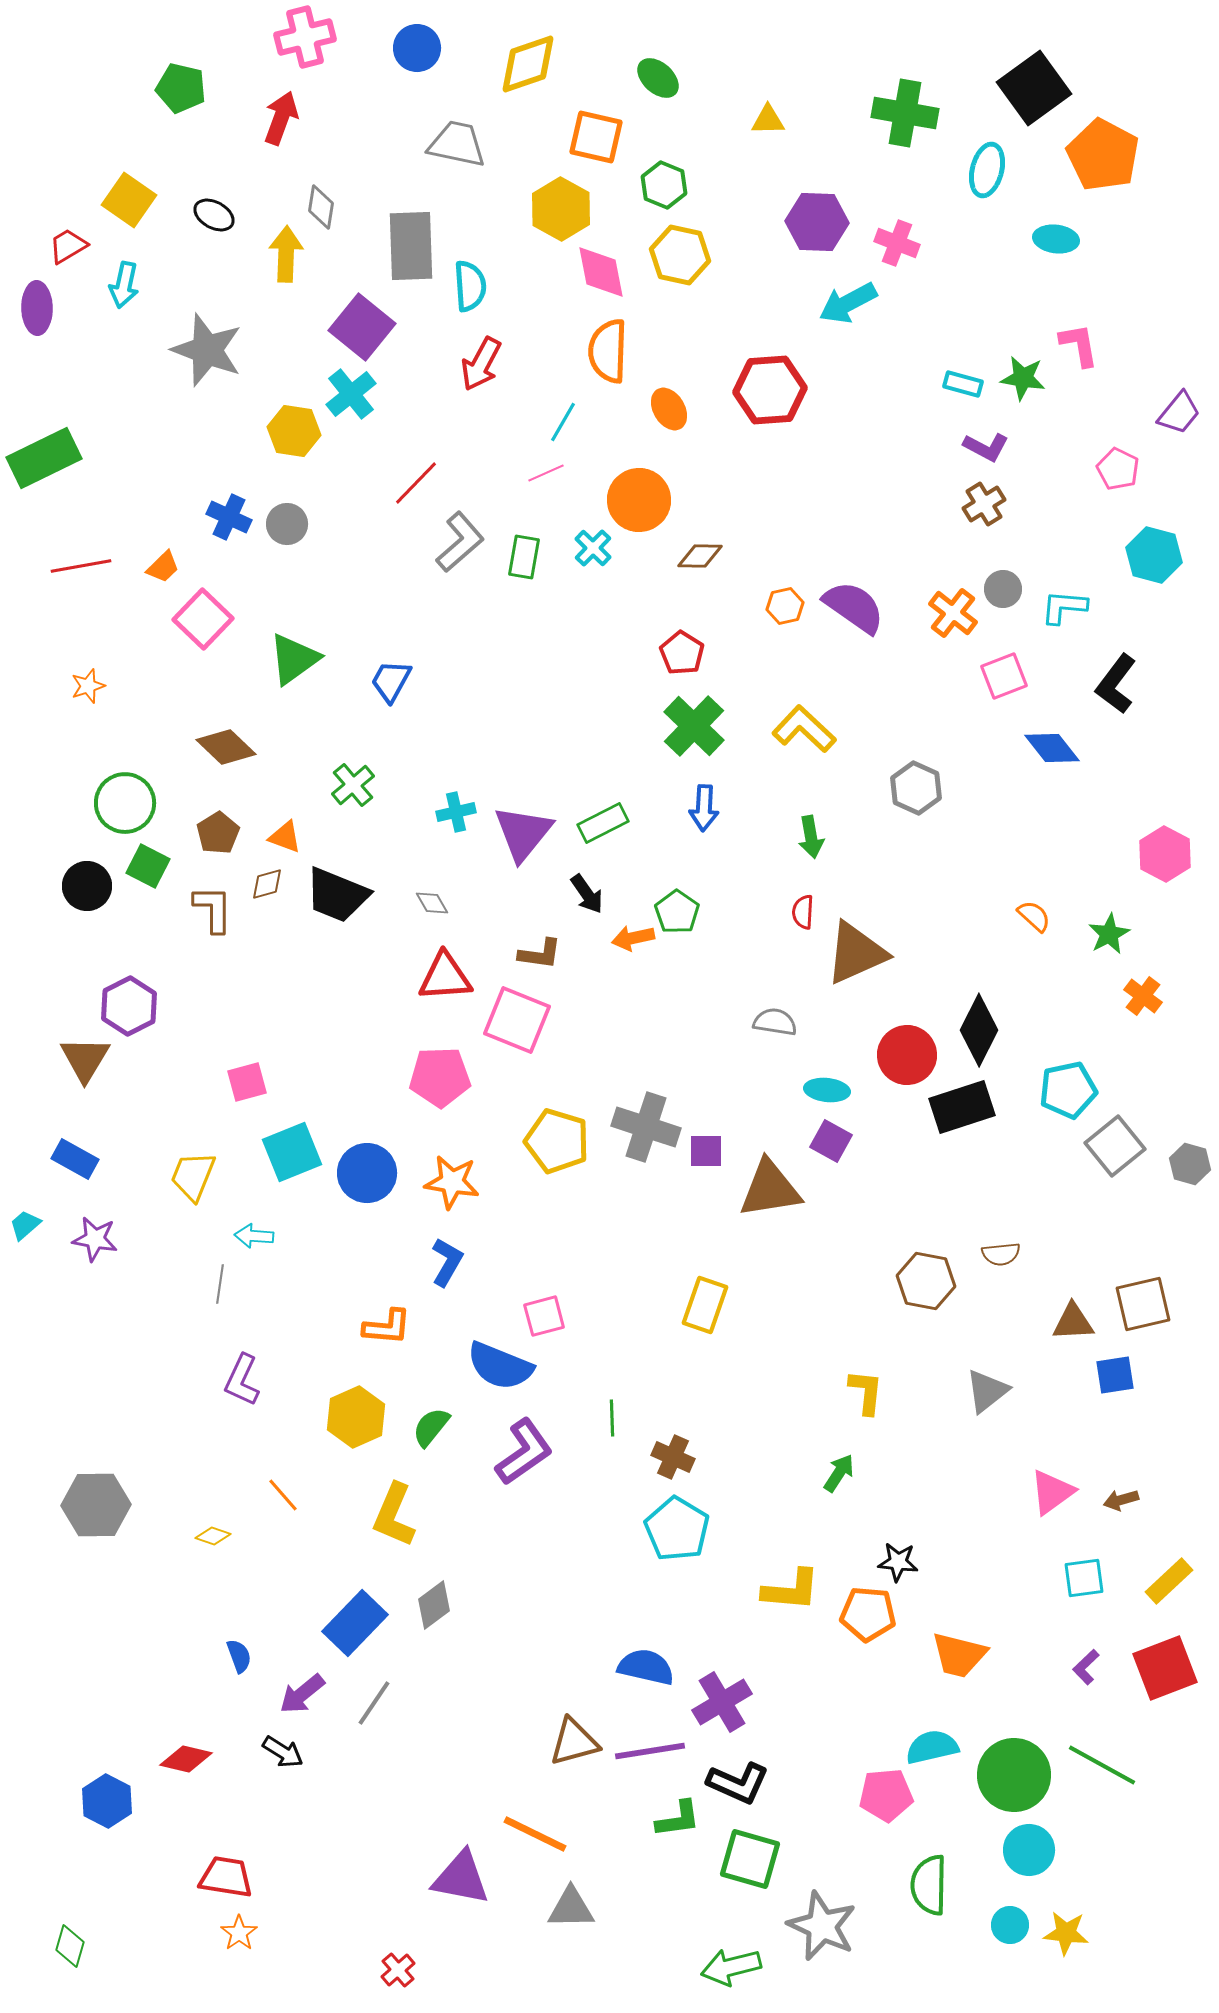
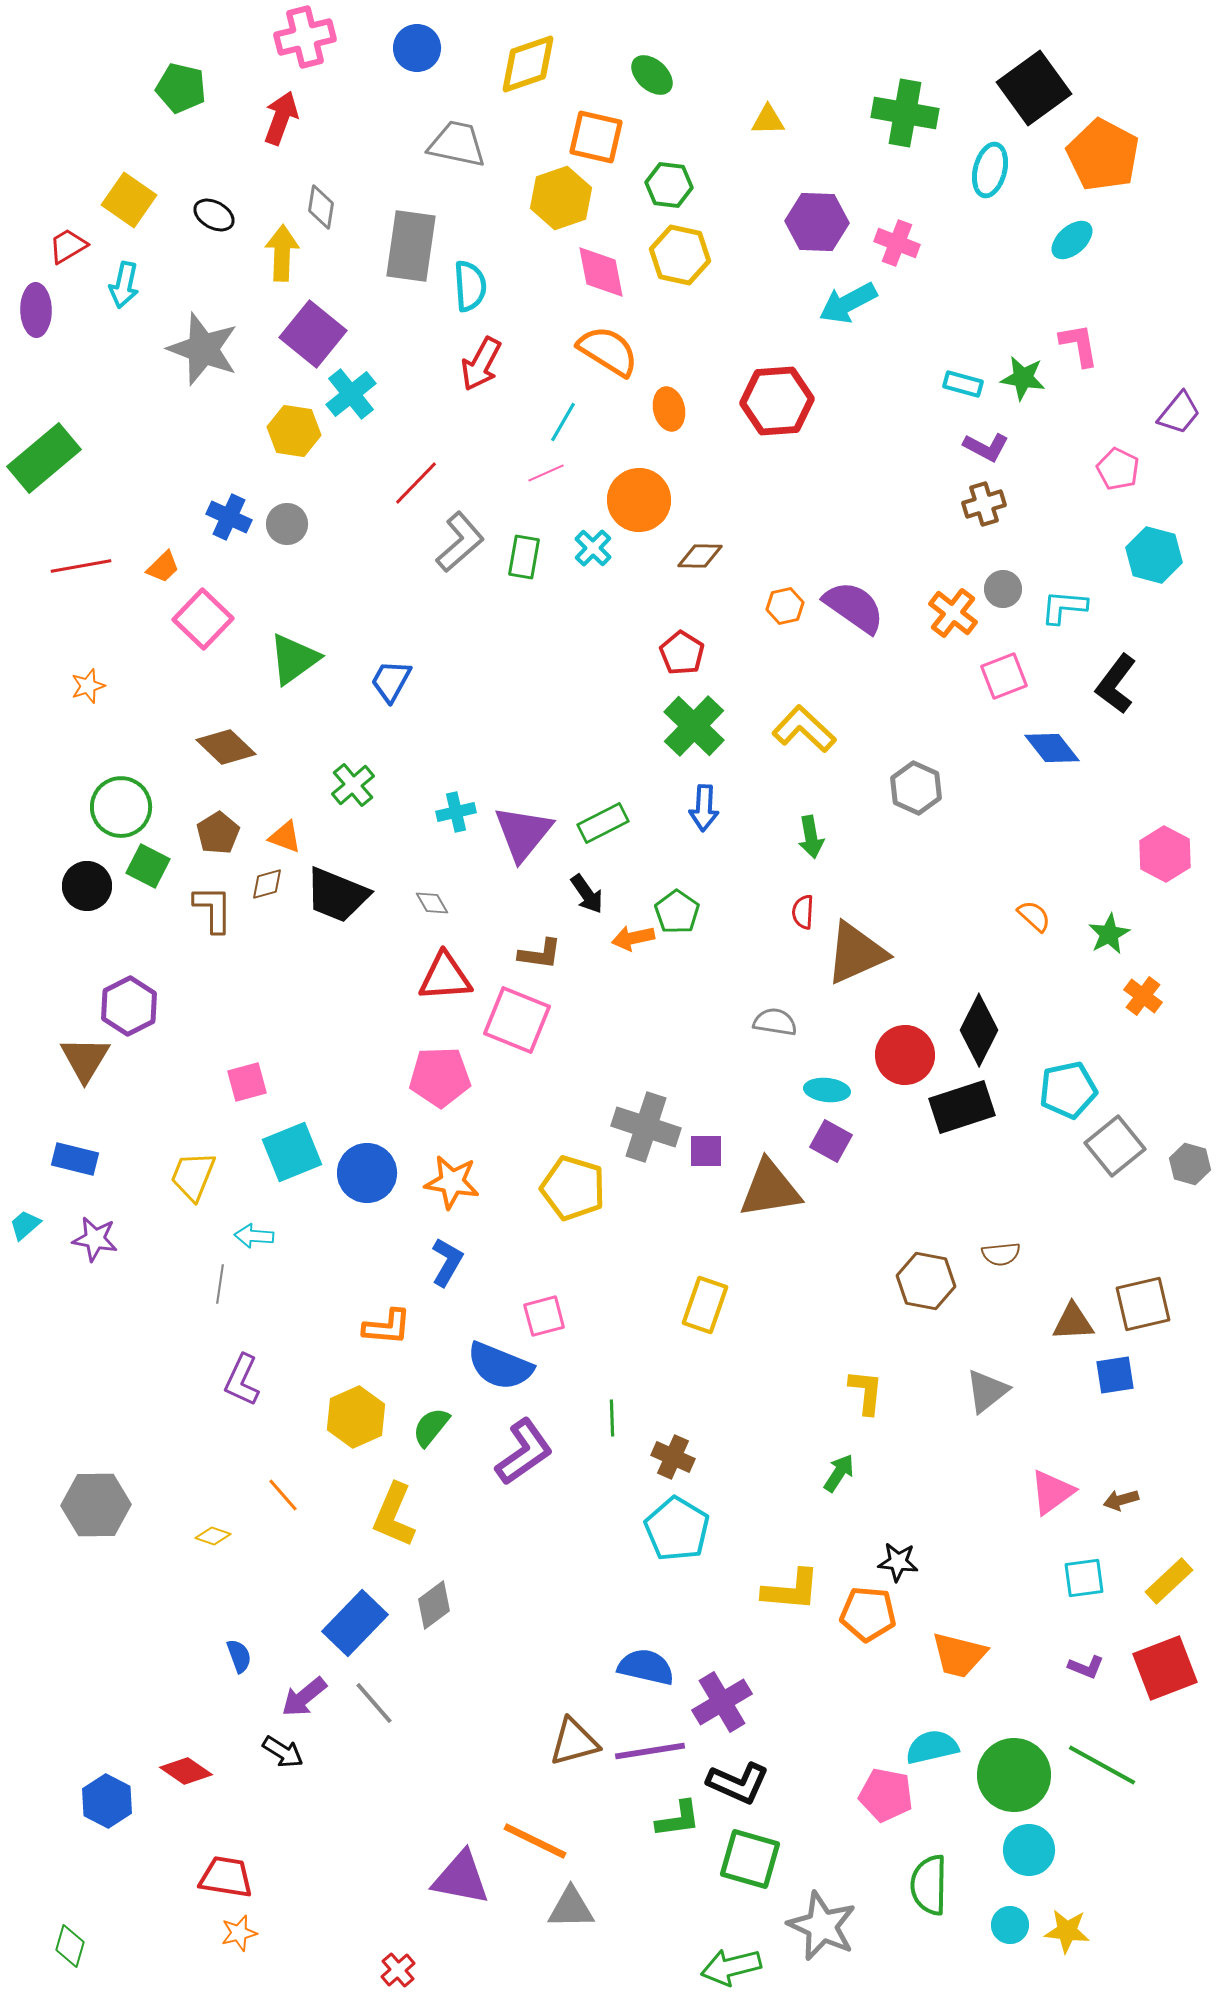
green ellipse at (658, 78): moved 6 px left, 3 px up
cyan ellipse at (987, 170): moved 3 px right
green hexagon at (664, 185): moved 5 px right; rotated 15 degrees counterclockwise
yellow hexagon at (561, 209): moved 11 px up; rotated 12 degrees clockwise
cyan ellipse at (1056, 239): moved 16 px right, 1 px down; rotated 48 degrees counterclockwise
gray rectangle at (411, 246): rotated 10 degrees clockwise
yellow arrow at (286, 254): moved 4 px left, 1 px up
purple ellipse at (37, 308): moved 1 px left, 2 px down
purple square at (362, 327): moved 49 px left, 7 px down
gray star at (207, 350): moved 4 px left, 1 px up
orange semicircle at (608, 351): rotated 120 degrees clockwise
red hexagon at (770, 390): moved 7 px right, 11 px down
orange ellipse at (669, 409): rotated 18 degrees clockwise
green rectangle at (44, 458): rotated 14 degrees counterclockwise
brown cross at (984, 504): rotated 15 degrees clockwise
green circle at (125, 803): moved 4 px left, 4 px down
red circle at (907, 1055): moved 2 px left
yellow pentagon at (557, 1141): moved 16 px right, 47 px down
blue rectangle at (75, 1159): rotated 15 degrees counterclockwise
purple L-shape at (1086, 1667): rotated 114 degrees counterclockwise
purple arrow at (302, 1694): moved 2 px right, 3 px down
gray line at (374, 1703): rotated 75 degrees counterclockwise
red diamond at (186, 1759): moved 12 px down; rotated 21 degrees clockwise
pink pentagon at (886, 1795): rotated 16 degrees clockwise
orange line at (535, 1834): moved 7 px down
orange star at (239, 1933): rotated 21 degrees clockwise
yellow star at (1066, 1933): moved 1 px right, 2 px up
